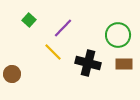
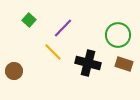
brown rectangle: rotated 18 degrees clockwise
brown circle: moved 2 px right, 3 px up
